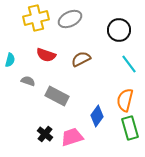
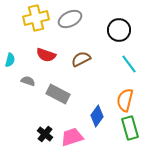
gray rectangle: moved 1 px right, 2 px up
